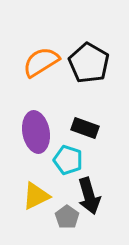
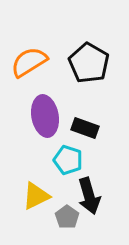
orange semicircle: moved 12 px left
purple ellipse: moved 9 px right, 16 px up
